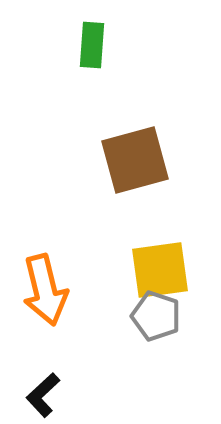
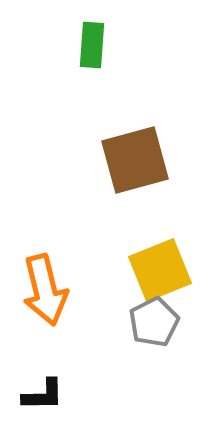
yellow square: rotated 14 degrees counterclockwise
gray pentagon: moved 2 px left, 6 px down; rotated 27 degrees clockwise
black L-shape: rotated 138 degrees counterclockwise
